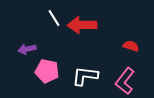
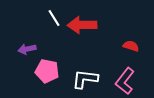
white L-shape: moved 3 px down
